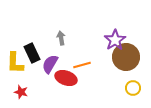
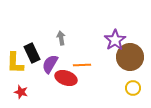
brown circle: moved 4 px right
orange line: rotated 12 degrees clockwise
